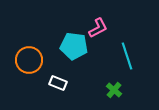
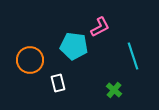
pink L-shape: moved 2 px right, 1 px up
cyan line: moved 6 px right
orange circle: moved 1 px right
white rectangle: rotated 54 degrees clockwise
